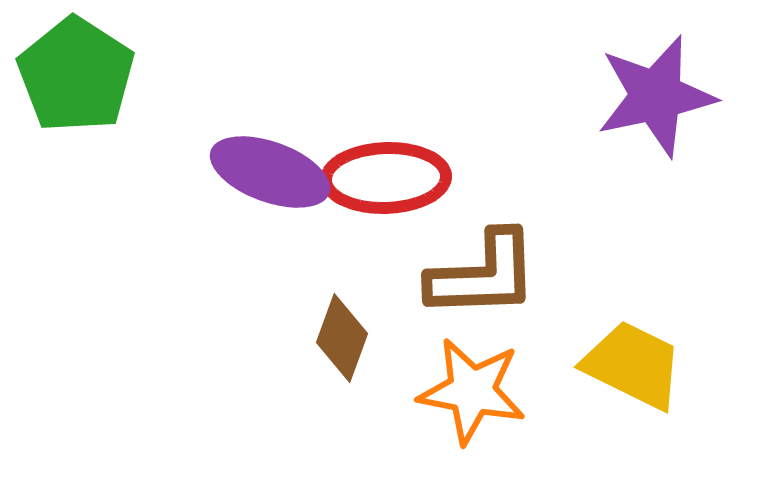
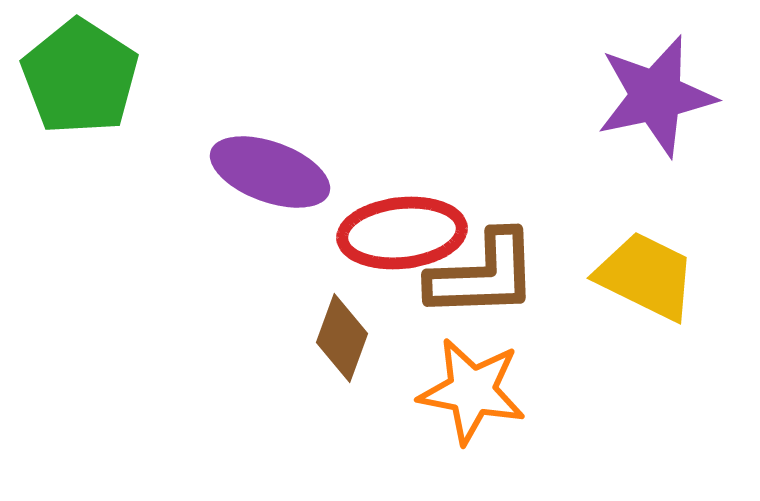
green pentagon: moved 4 px right, 2 px down
red ellipse: moved 16 px right, 55 px down; rotated 4 degrees counterclockwise
yellow trapezoid: moved 13 px right, 89 px up
